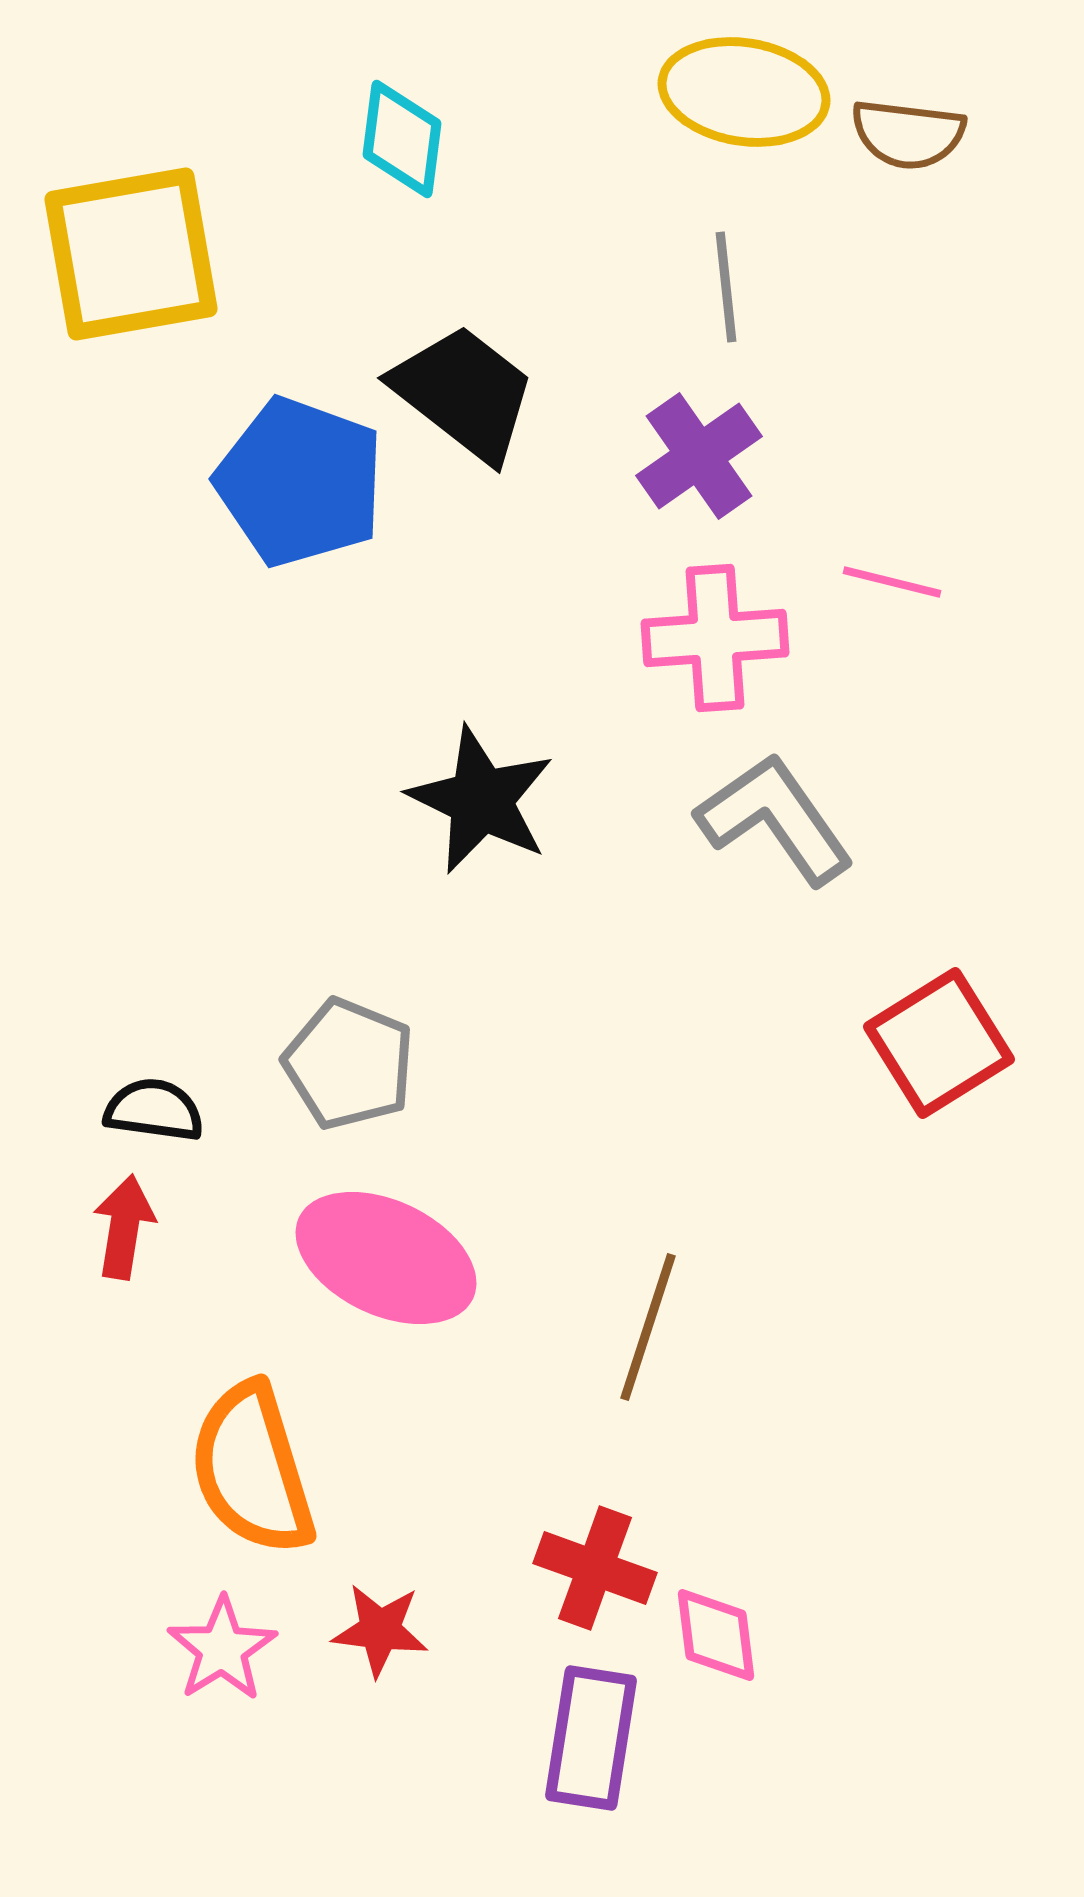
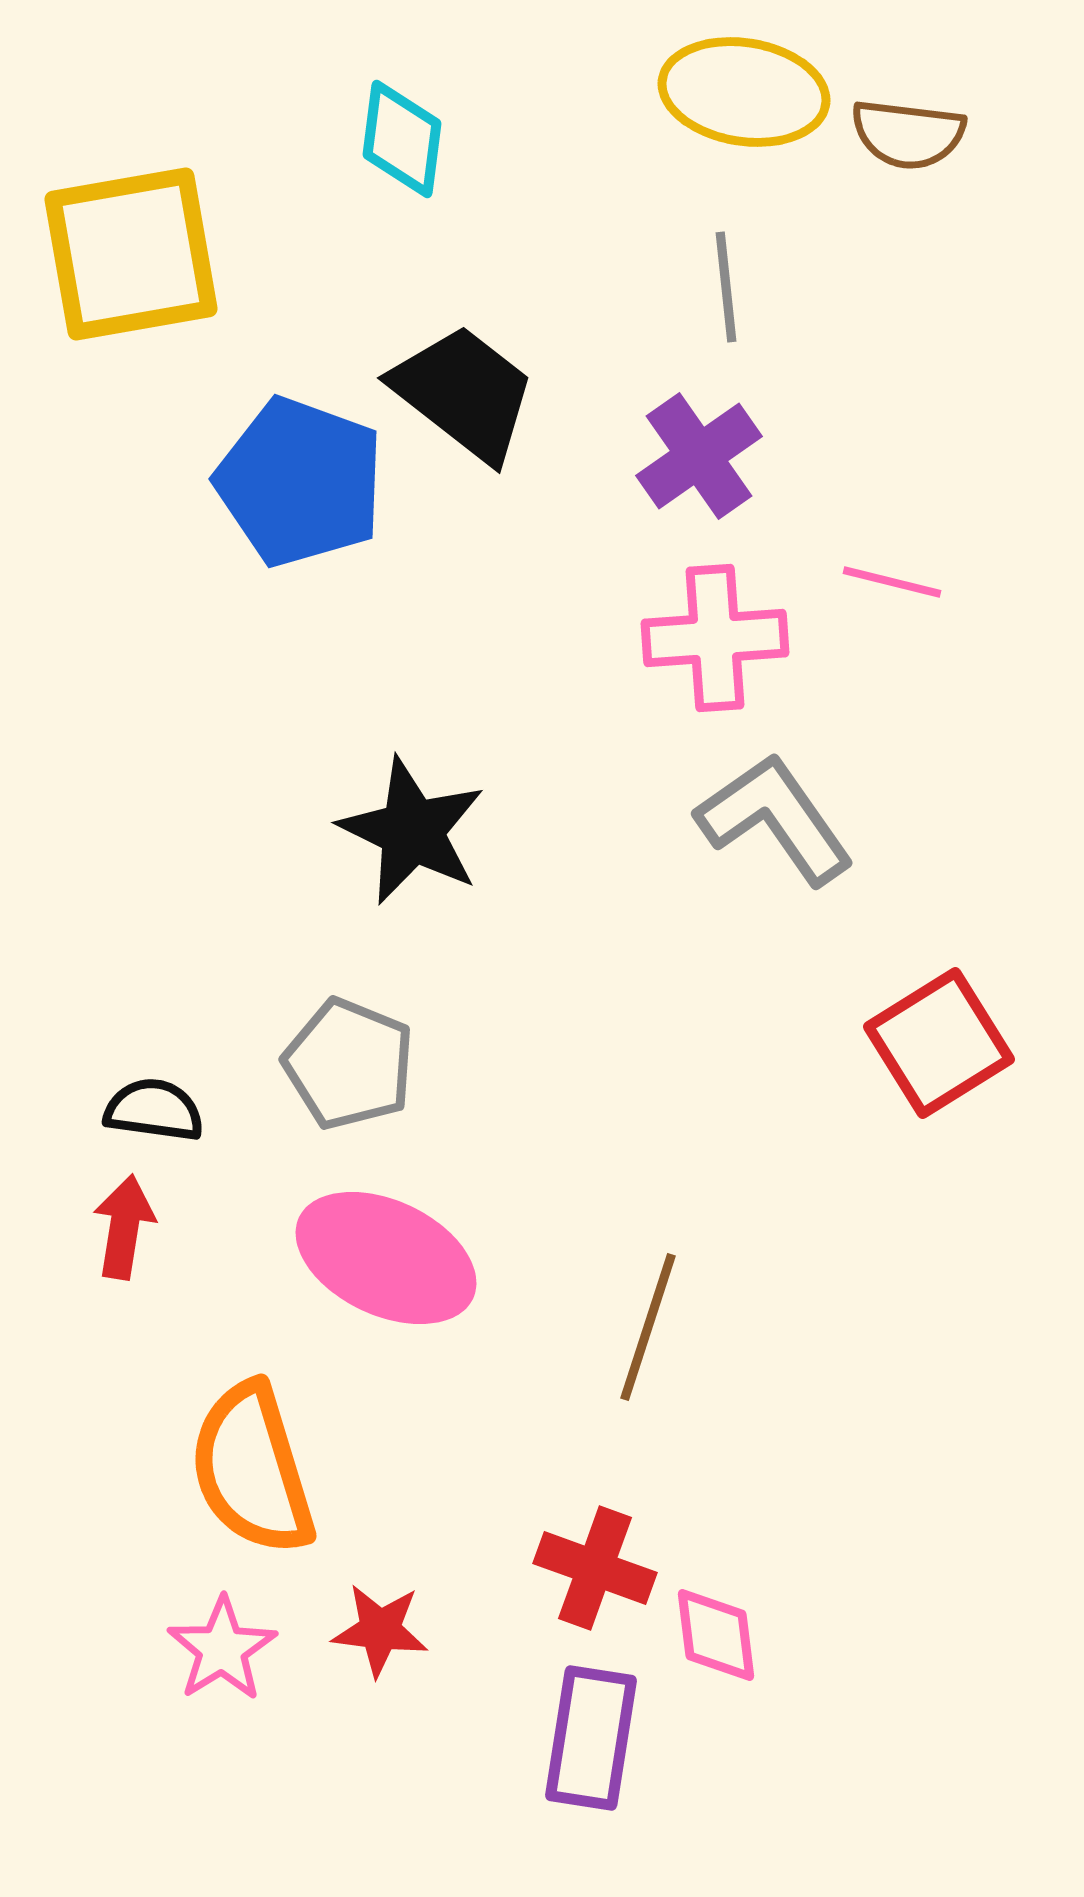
black star: moved 69 px left, 31 px down
